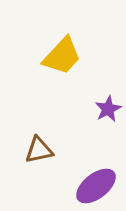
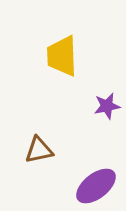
yellow trapezoid: rotated 135 degrees clockwise
purple star: moved 1 px left, 3 px up; rotated 16 degrees clockwise
